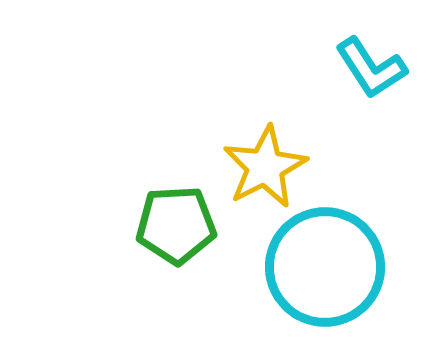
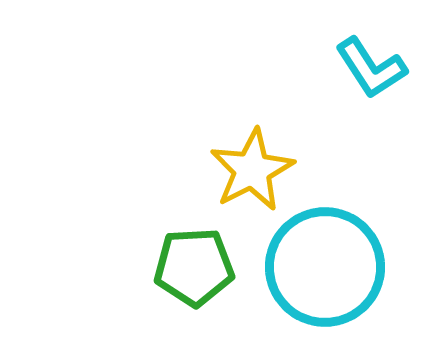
yellow star: moved 13 px left, 3 px down
green pentagon: moved 18 px right, 42 px down
